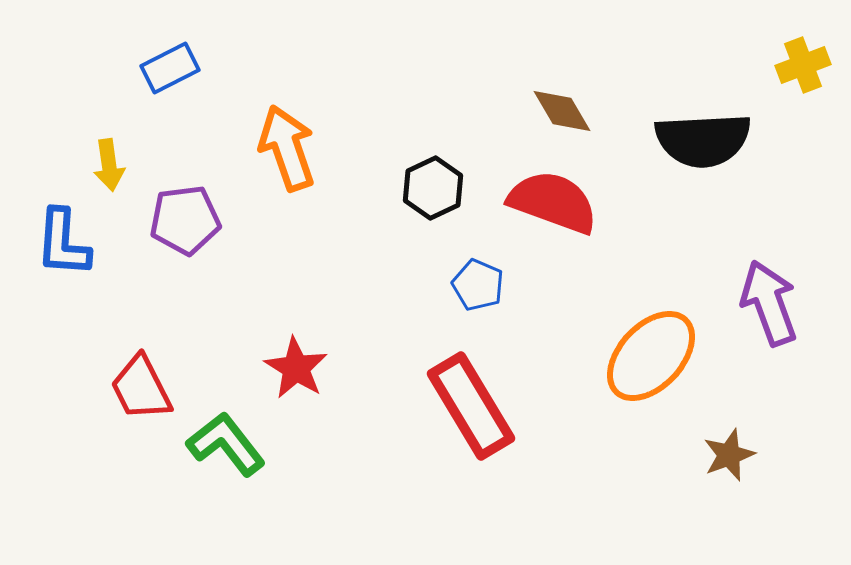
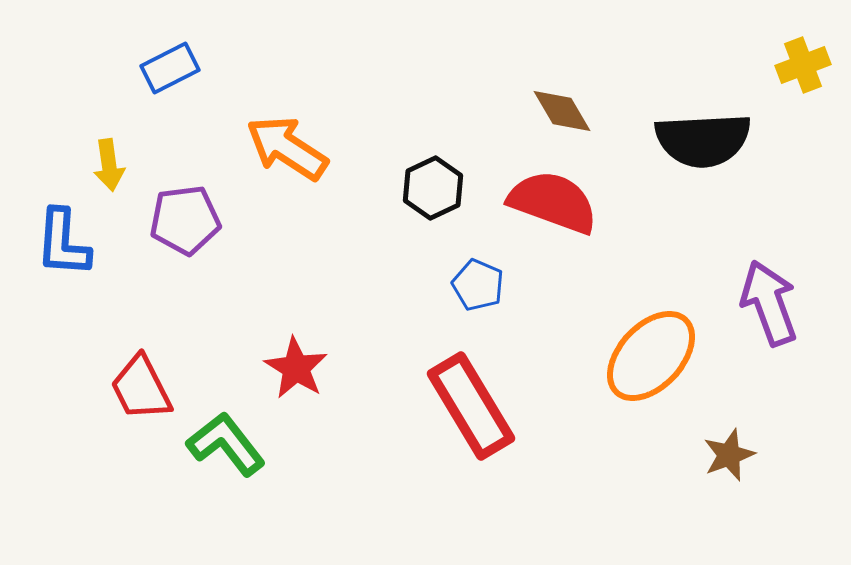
orange arrow: rotated 38 degrees counterclockwise
